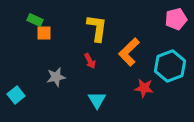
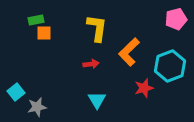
green rectangle: moved 1 px right; rotated 35 degrees counterclockwise
red arrow: moved 1 px right, 3 px down; rotated 70 degrees counterclockwise
gray star: moved 19 px left, 30 px down
red star: rotated 24 degrees counterclockwise
cyan square: moved 3 px up
